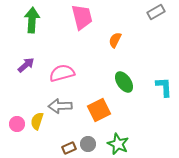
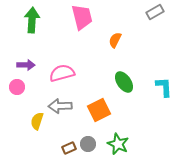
gray rectangle: moved 1 px left
purple arrow: rotated 42 degrees clockwise
pink circle: moved 37 px up
